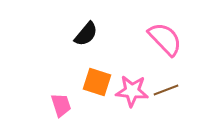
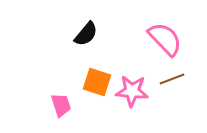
brown line: moved 6 px right, 11 px up
